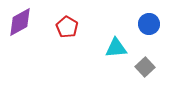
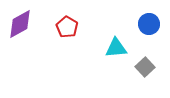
purple diamond: moved 2 px down
